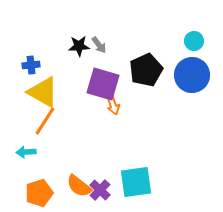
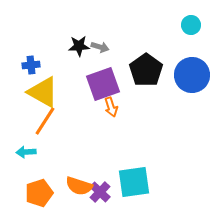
cyan circle: moved 3 px left, 16 px up
gray arrow: moved 1 px right, 2 px down; rotated 36 degrees counterclockwise
black pentagon: rotated 12 degrees counterclockwise
purple square: rotated 36 degrees counterclockwise
orange arrow: moved 2 px left, 2 px down
cyan square: moved 2 px left
orange semicircle: rotated 20 degrees counterclockwise
purple cross: moved 2 px down
